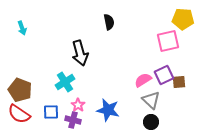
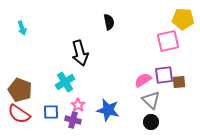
purple square: rotated 18 degrees clockwise
